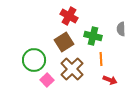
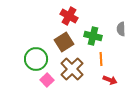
green circle: moved 2 px right, 1 px up
